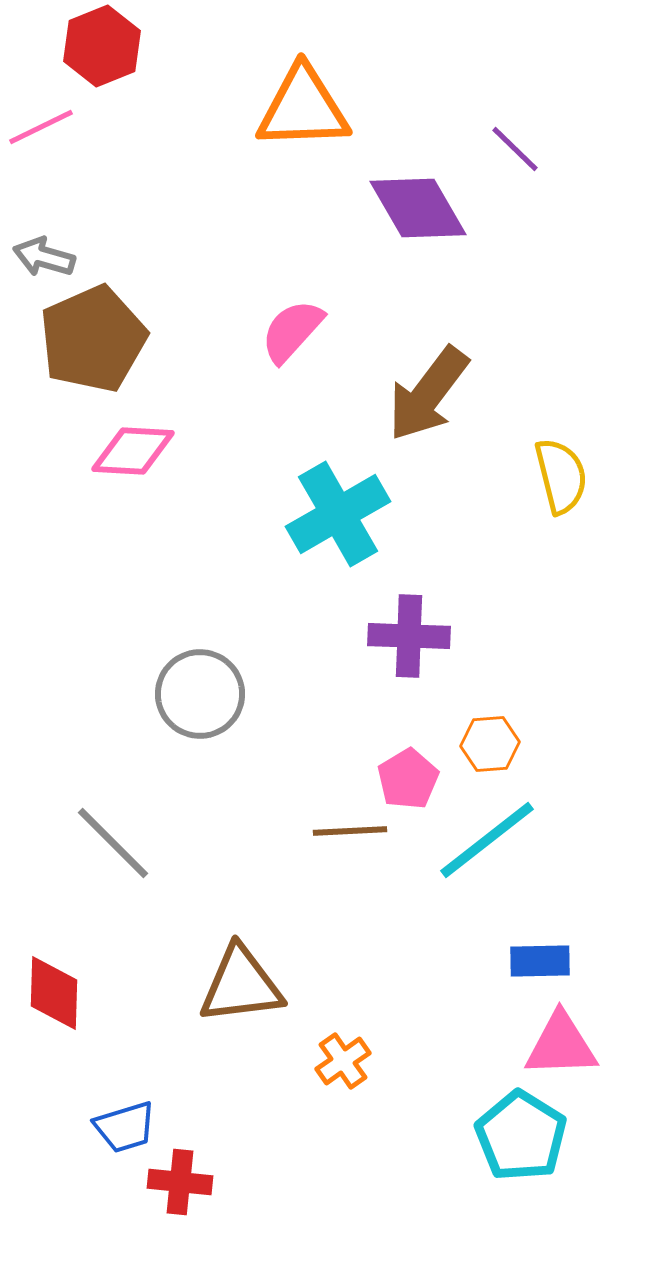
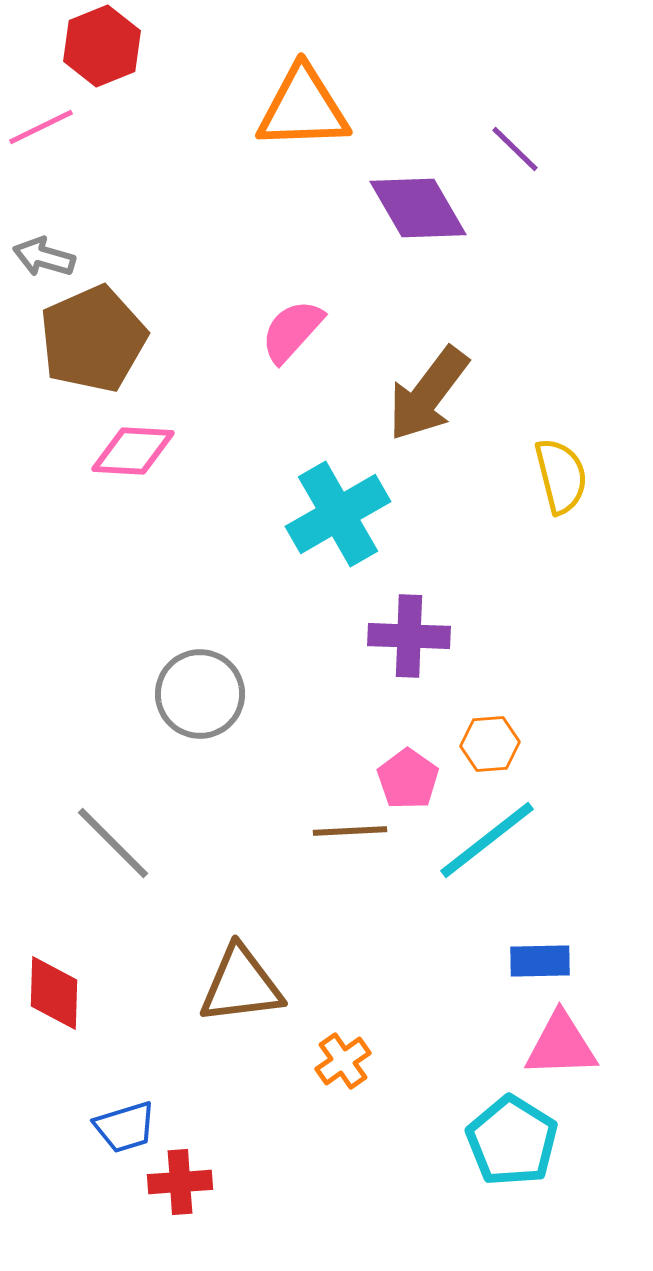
pink pentagon: rotated 6 degrees counterclockwise
cyan pentagon: moved 9 px left, 5 px down
red cross: rotated 10 degrees counterclockwise
